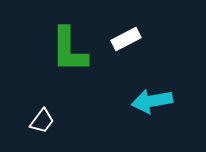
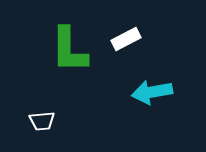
cyan arrow: moved 9 px up
white trapezoid: rotated 48 degrees clockwise
